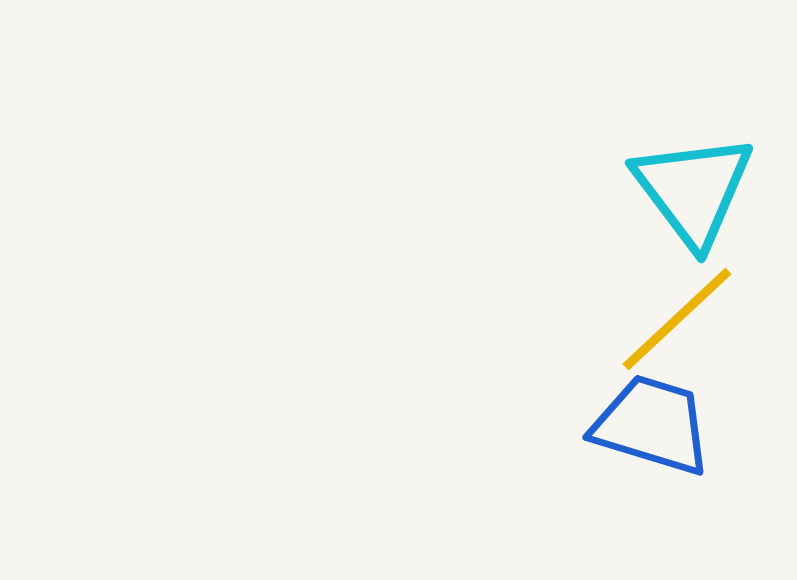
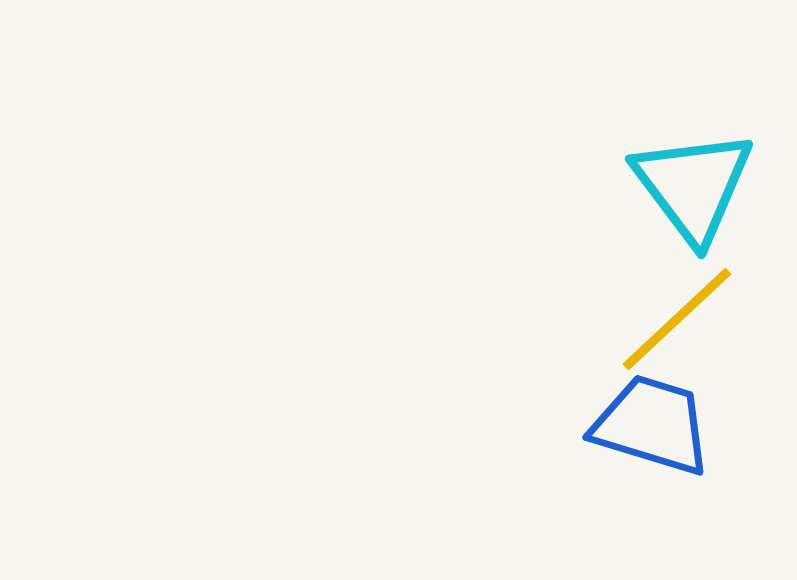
cyan triangle: moved 4 px up
